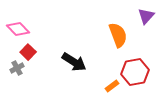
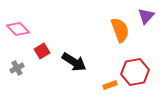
orange semicircle: moved 2 px right, 5 px up
red square: moved 14 px right, 1 px up; rotated 14 degrees clockwise
orange rectangle: moved 2 px left, 1 px up; rotated 16 degrees clockwise
